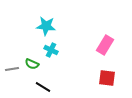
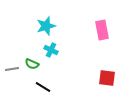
cyan star: rotated 24 degrees counterclockwise
pink rectangle: moved 3 px left, 15 px up; rotated 42 degrees counterclockwise
